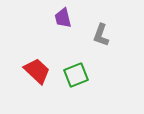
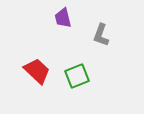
green square: moved 1 px right, 1 px down
